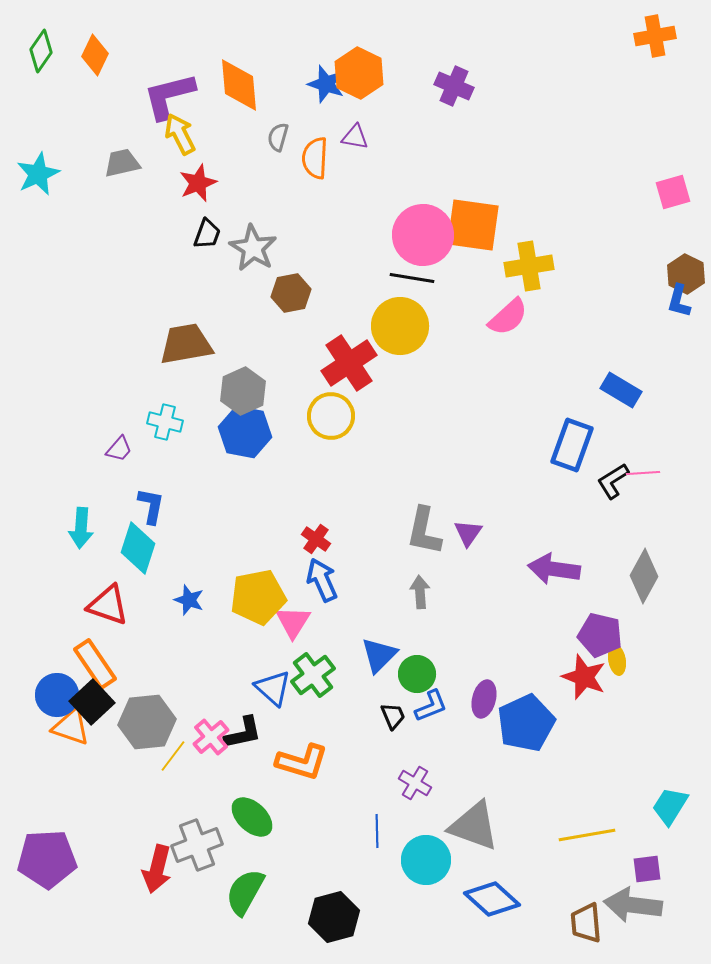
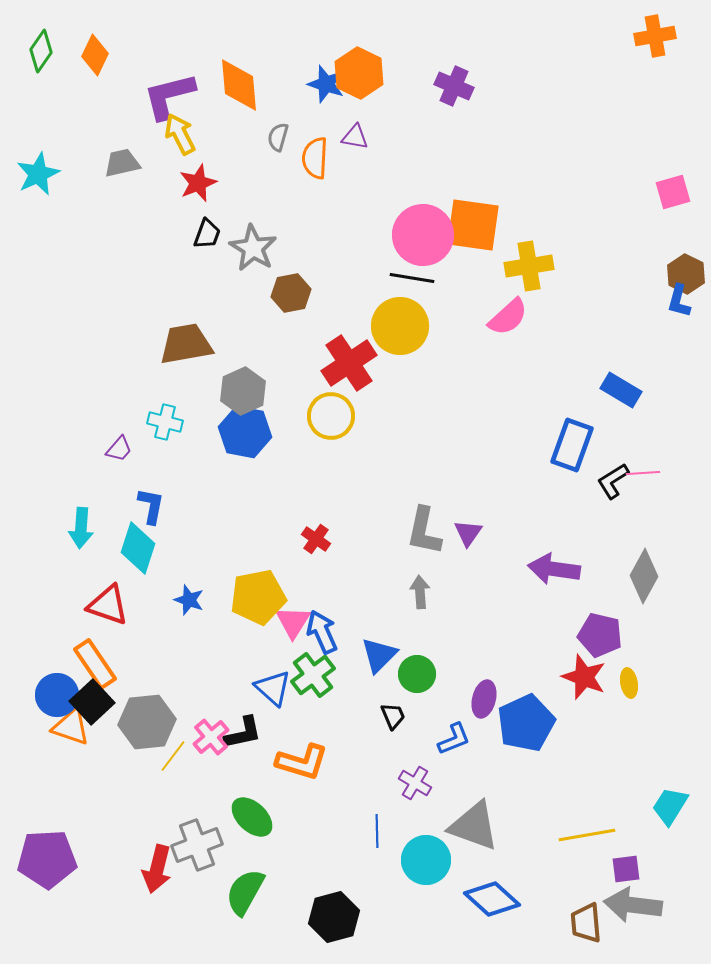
blue arrow at (322, 580): moved 52 px down
yellow ellipse at (617, 660): moved 12 px right, 23 px down
blue L-shape at (431, 706): moved 23 px right, 33 px down
purple square at (647, 869): moved 21 px left
